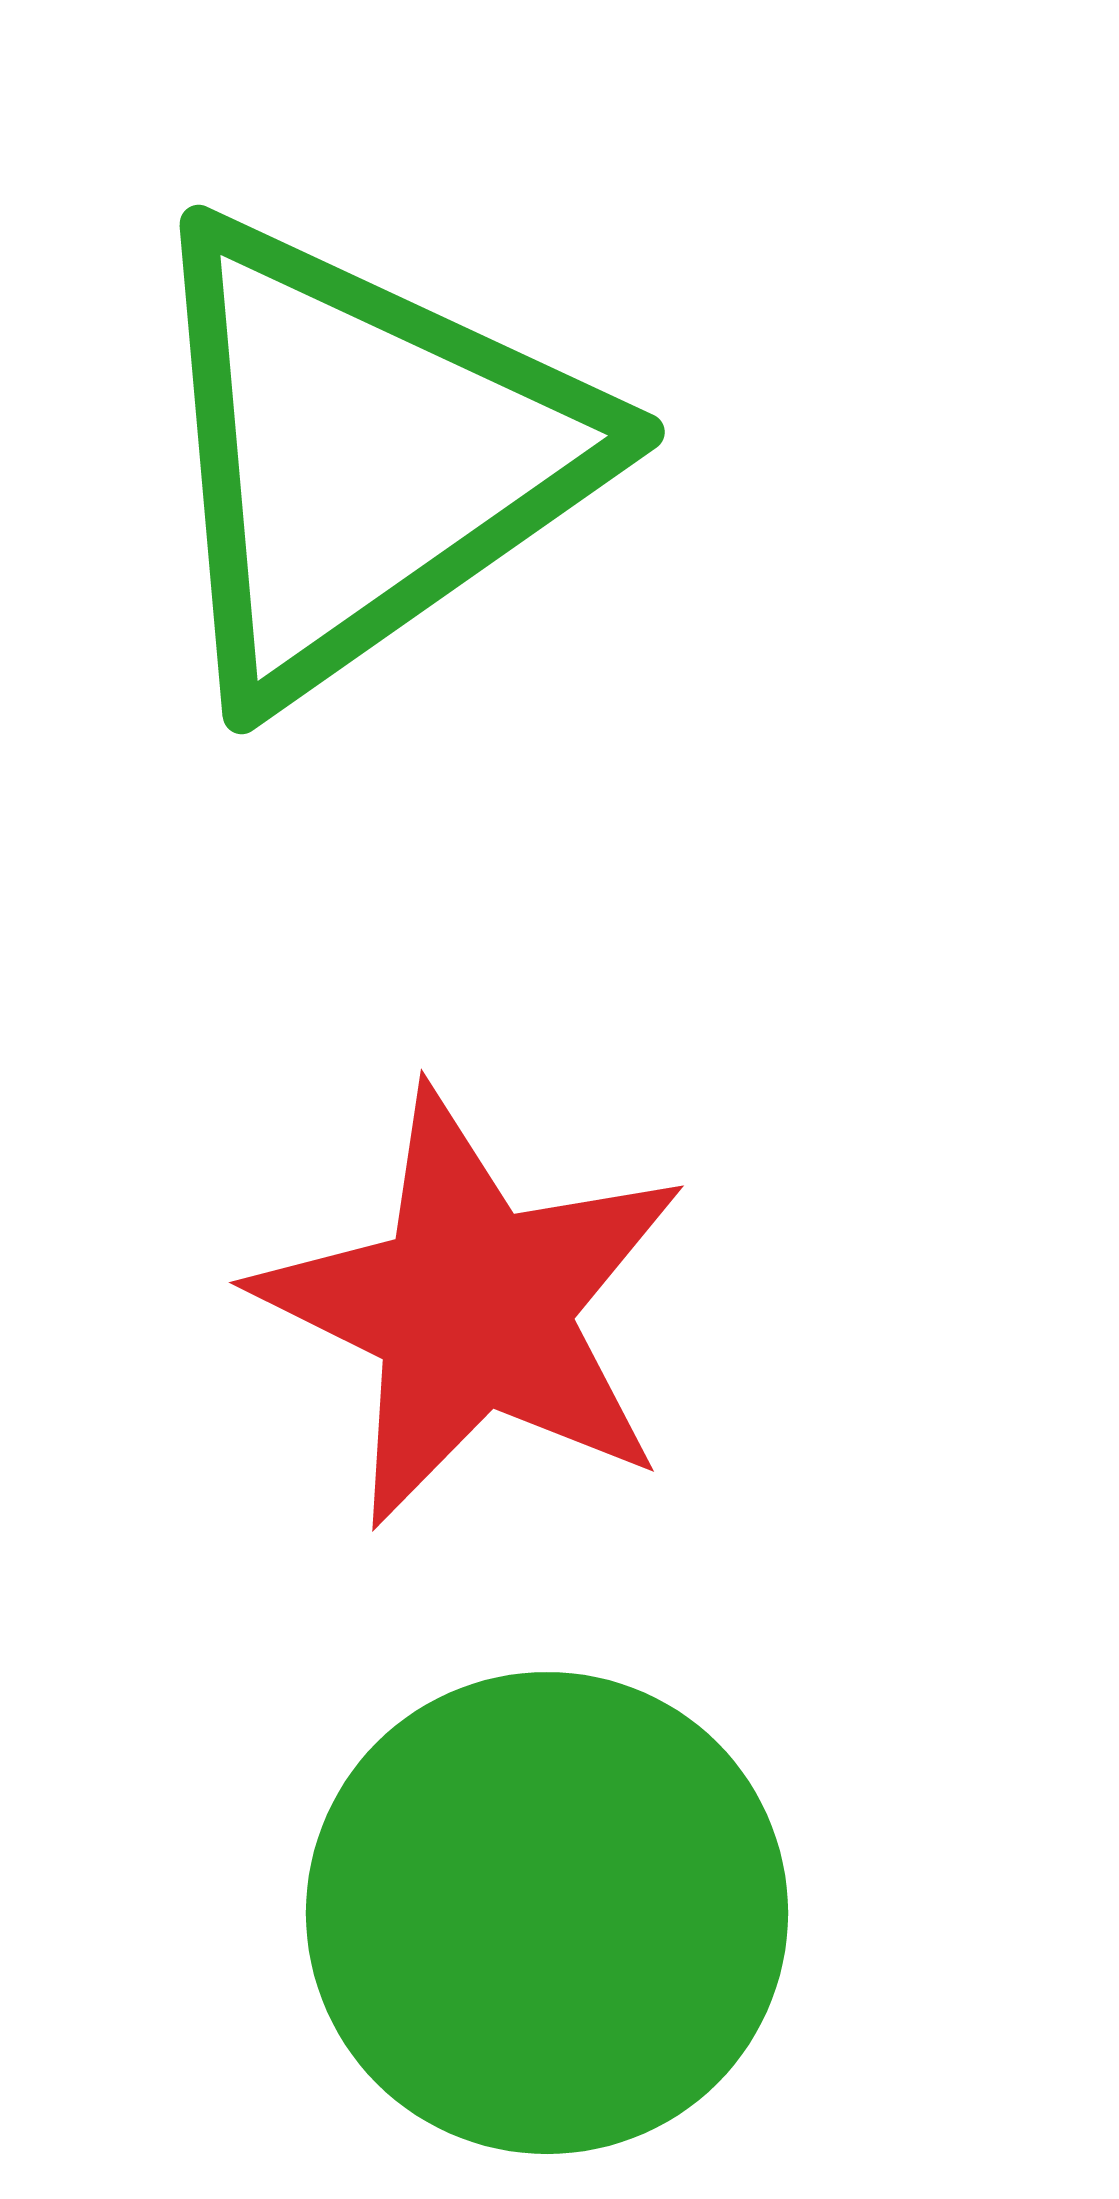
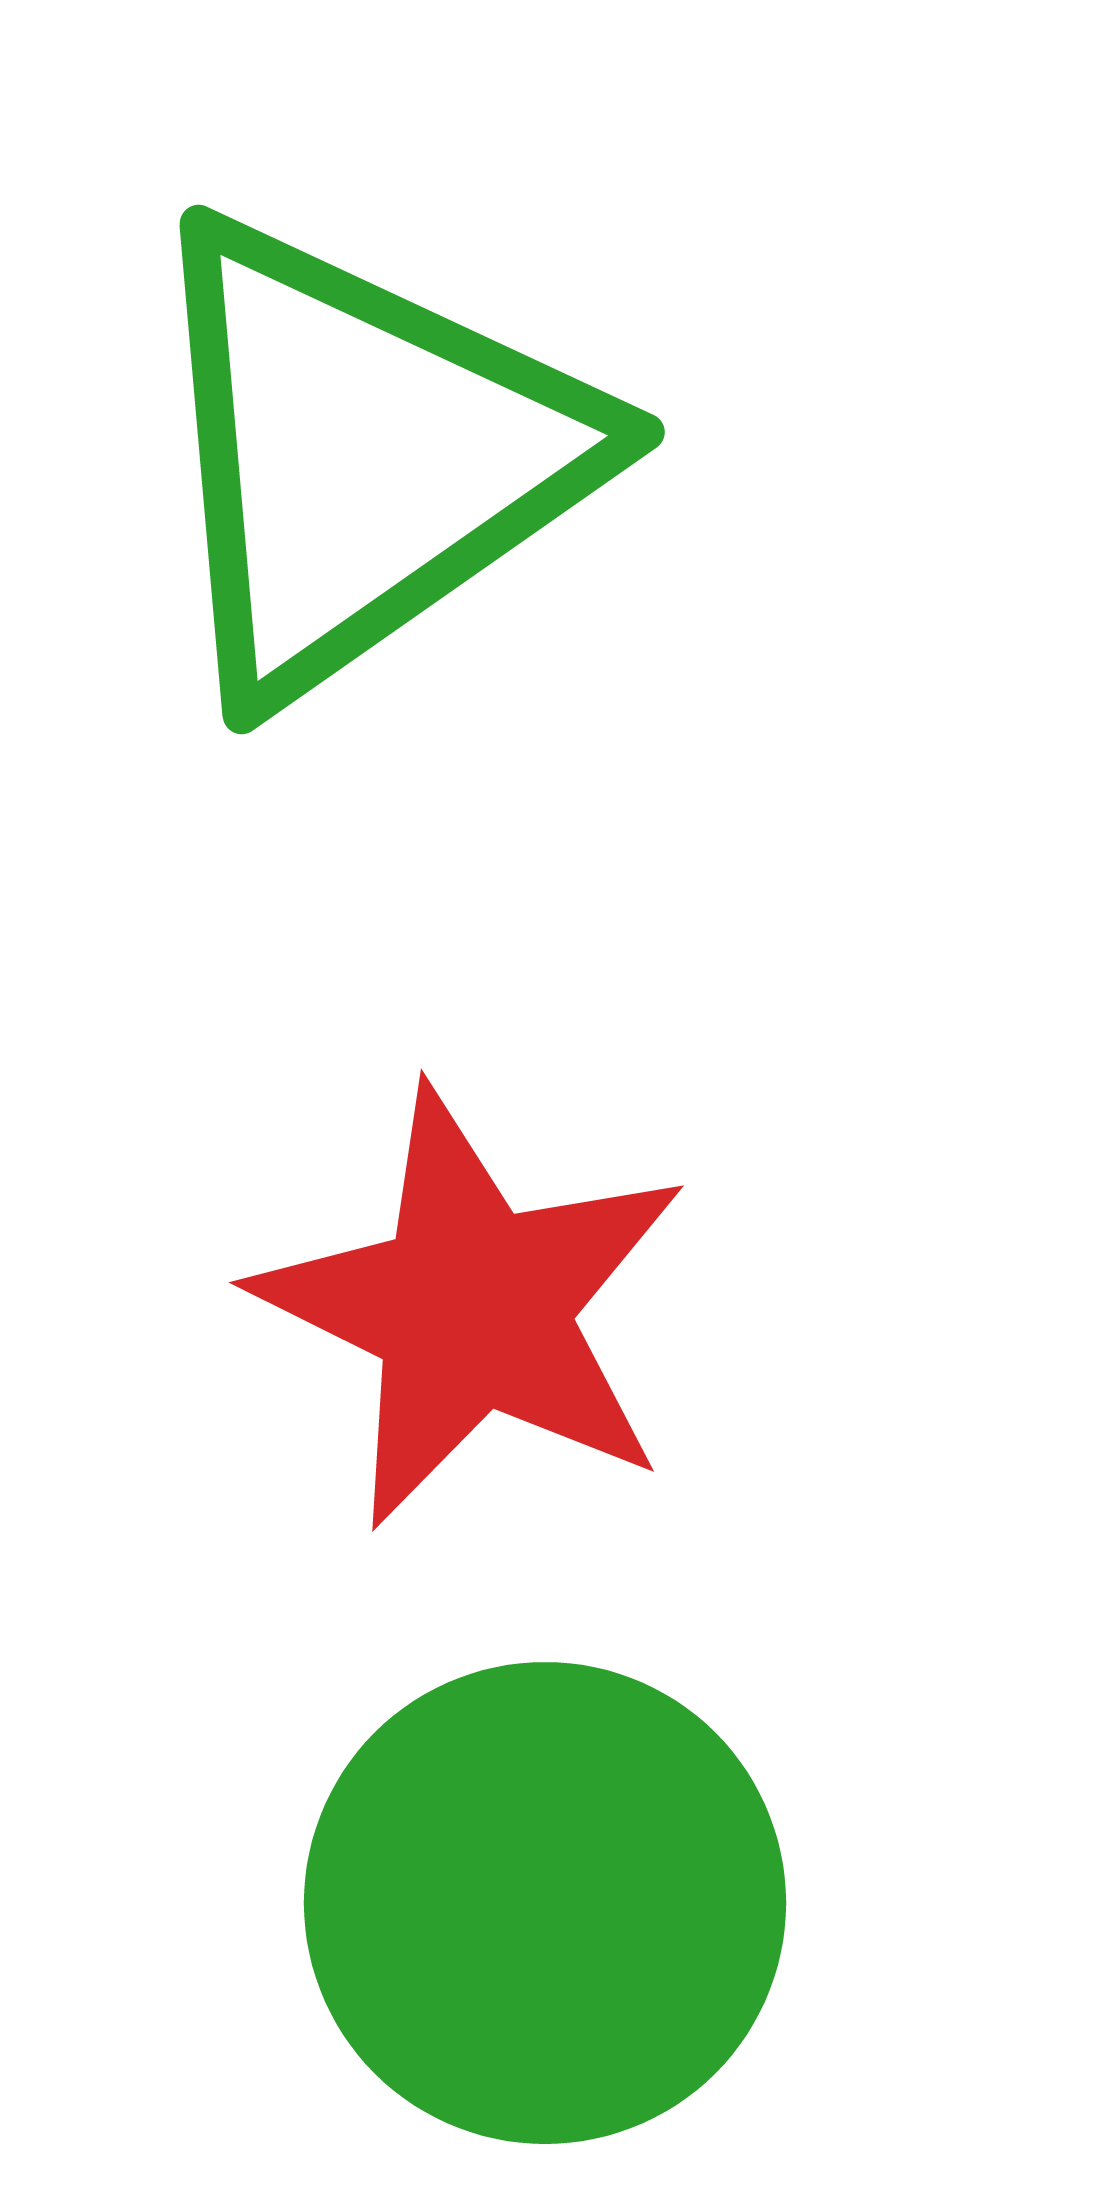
green circle: moved 2 px left, 10 px up
